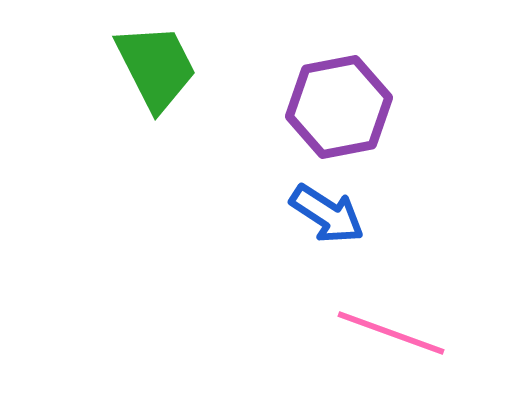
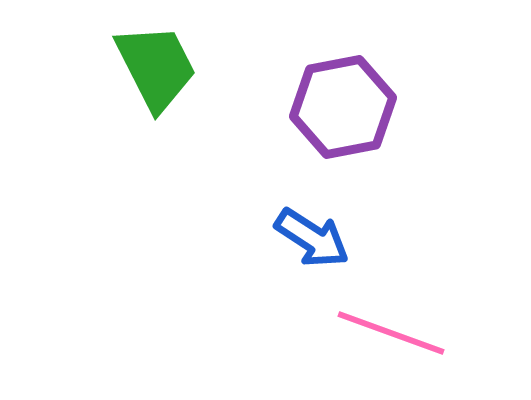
purple hexagon: moved 4 px right
blue arrow: moved 15 px left, 24 px down
